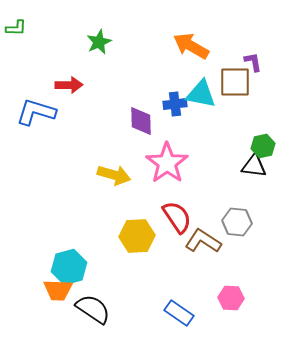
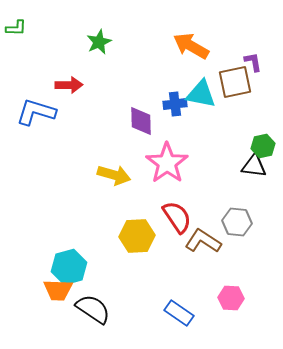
brown square: rotated 12 degrees counterclockwise
